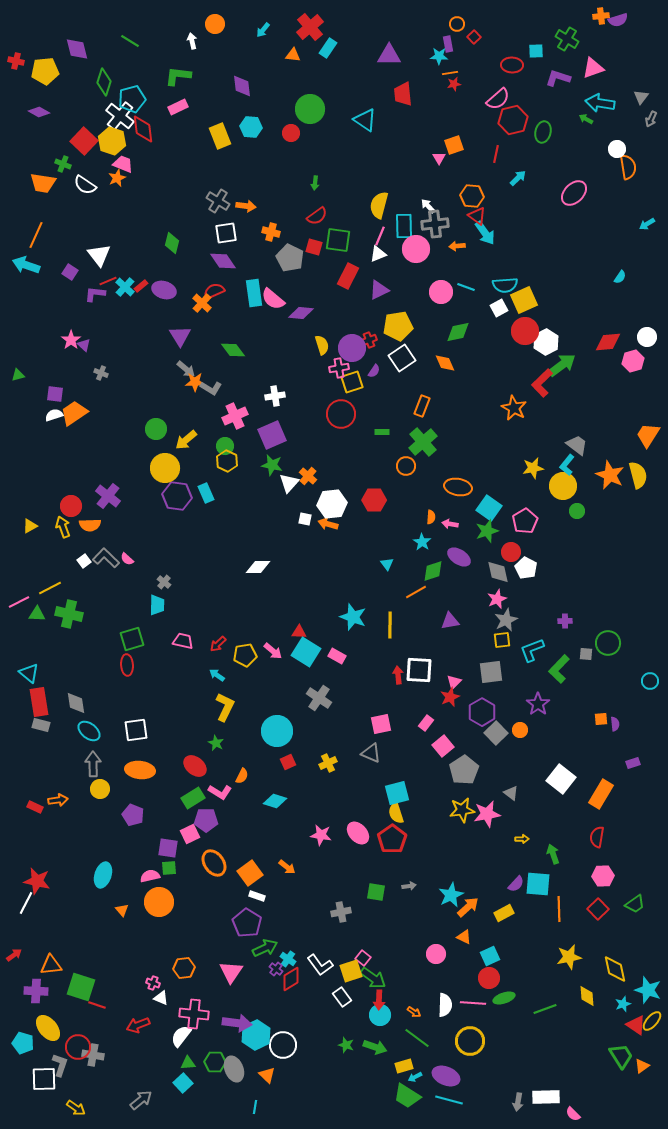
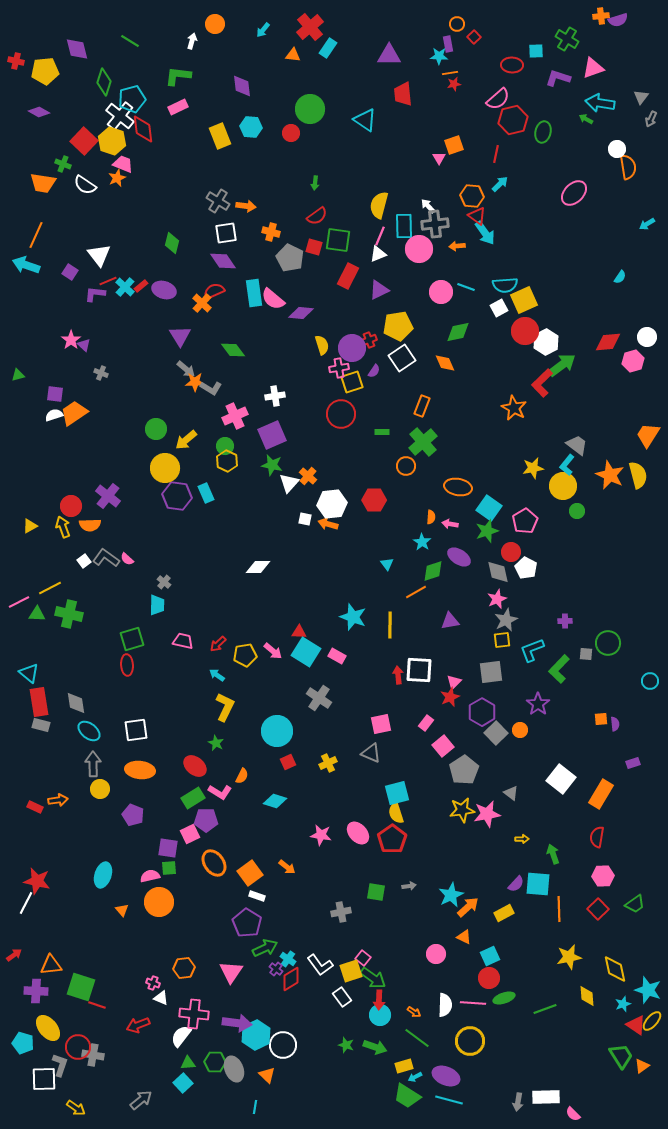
white arrow at (192, 41): rotated 28 degrees clockwise
cyan arrow at (518, 178): moved 18 px left, 6 px down
pink circle at (416, 249): moved 3 px right
gray L-shape at (106, 558): rotated 8 degrees counterclockwise
